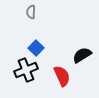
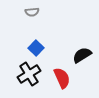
gray semicircle: moved 1 px right; rotated 96 degrees counterclockwise
black cross: moved 3 px right, 4 px down; rotated 10 degrees counterclockwise
red semicircle: moved 2 px down
